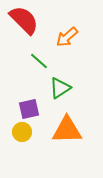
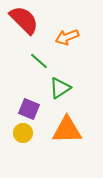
orange arrow: rotated 20 degrees clockwise
purple square: rotated 35 degrees clockwise
yellow circle: moved 1 px right, 1 px down
